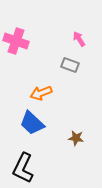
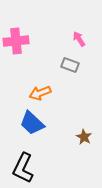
pink cross: rotated 25 degrees counterclockwise
orange arrow: moved 1 px left
brown star: moved 8 px right, 1 px up; rotated 21 degrees clockwise
